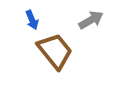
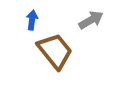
blue arrow: rotated 150 degrees counterclockwise
